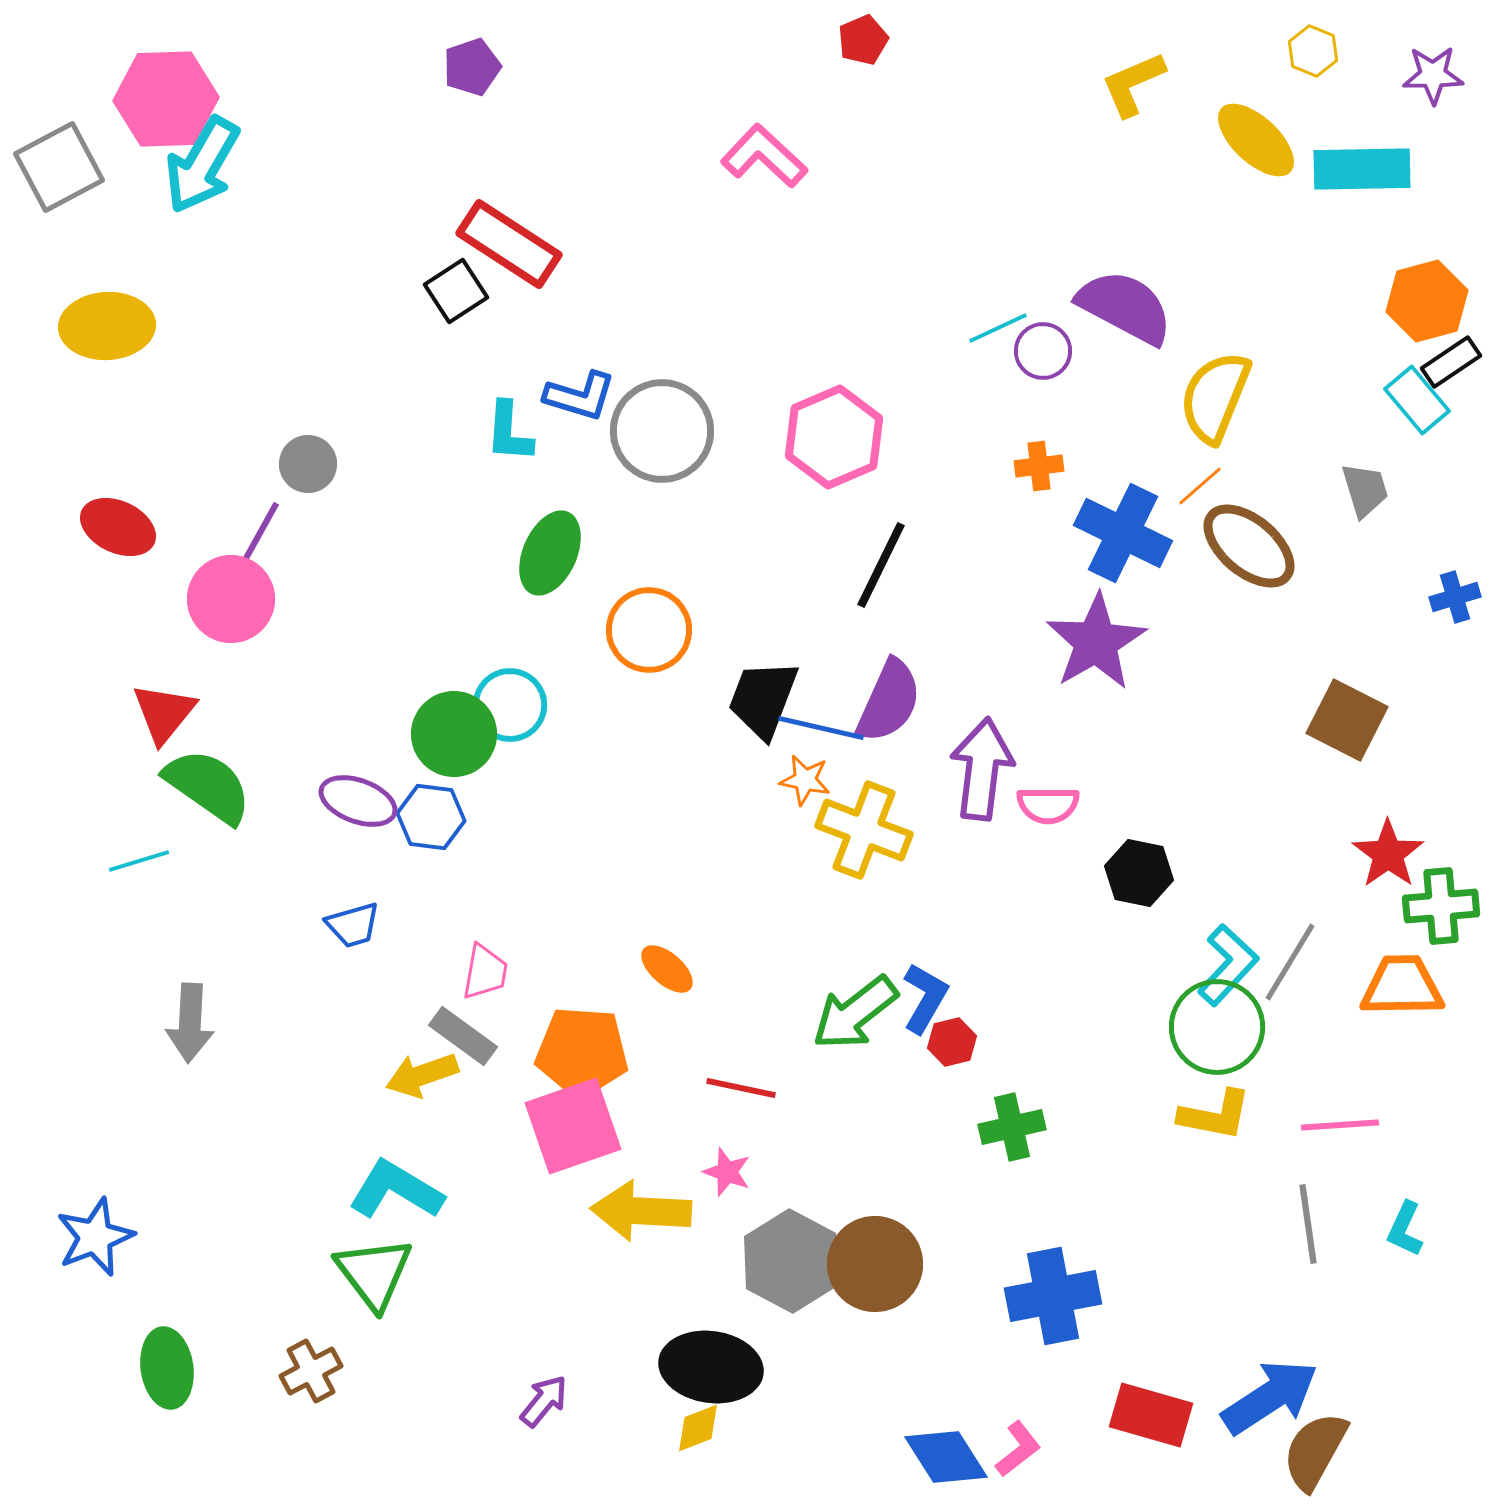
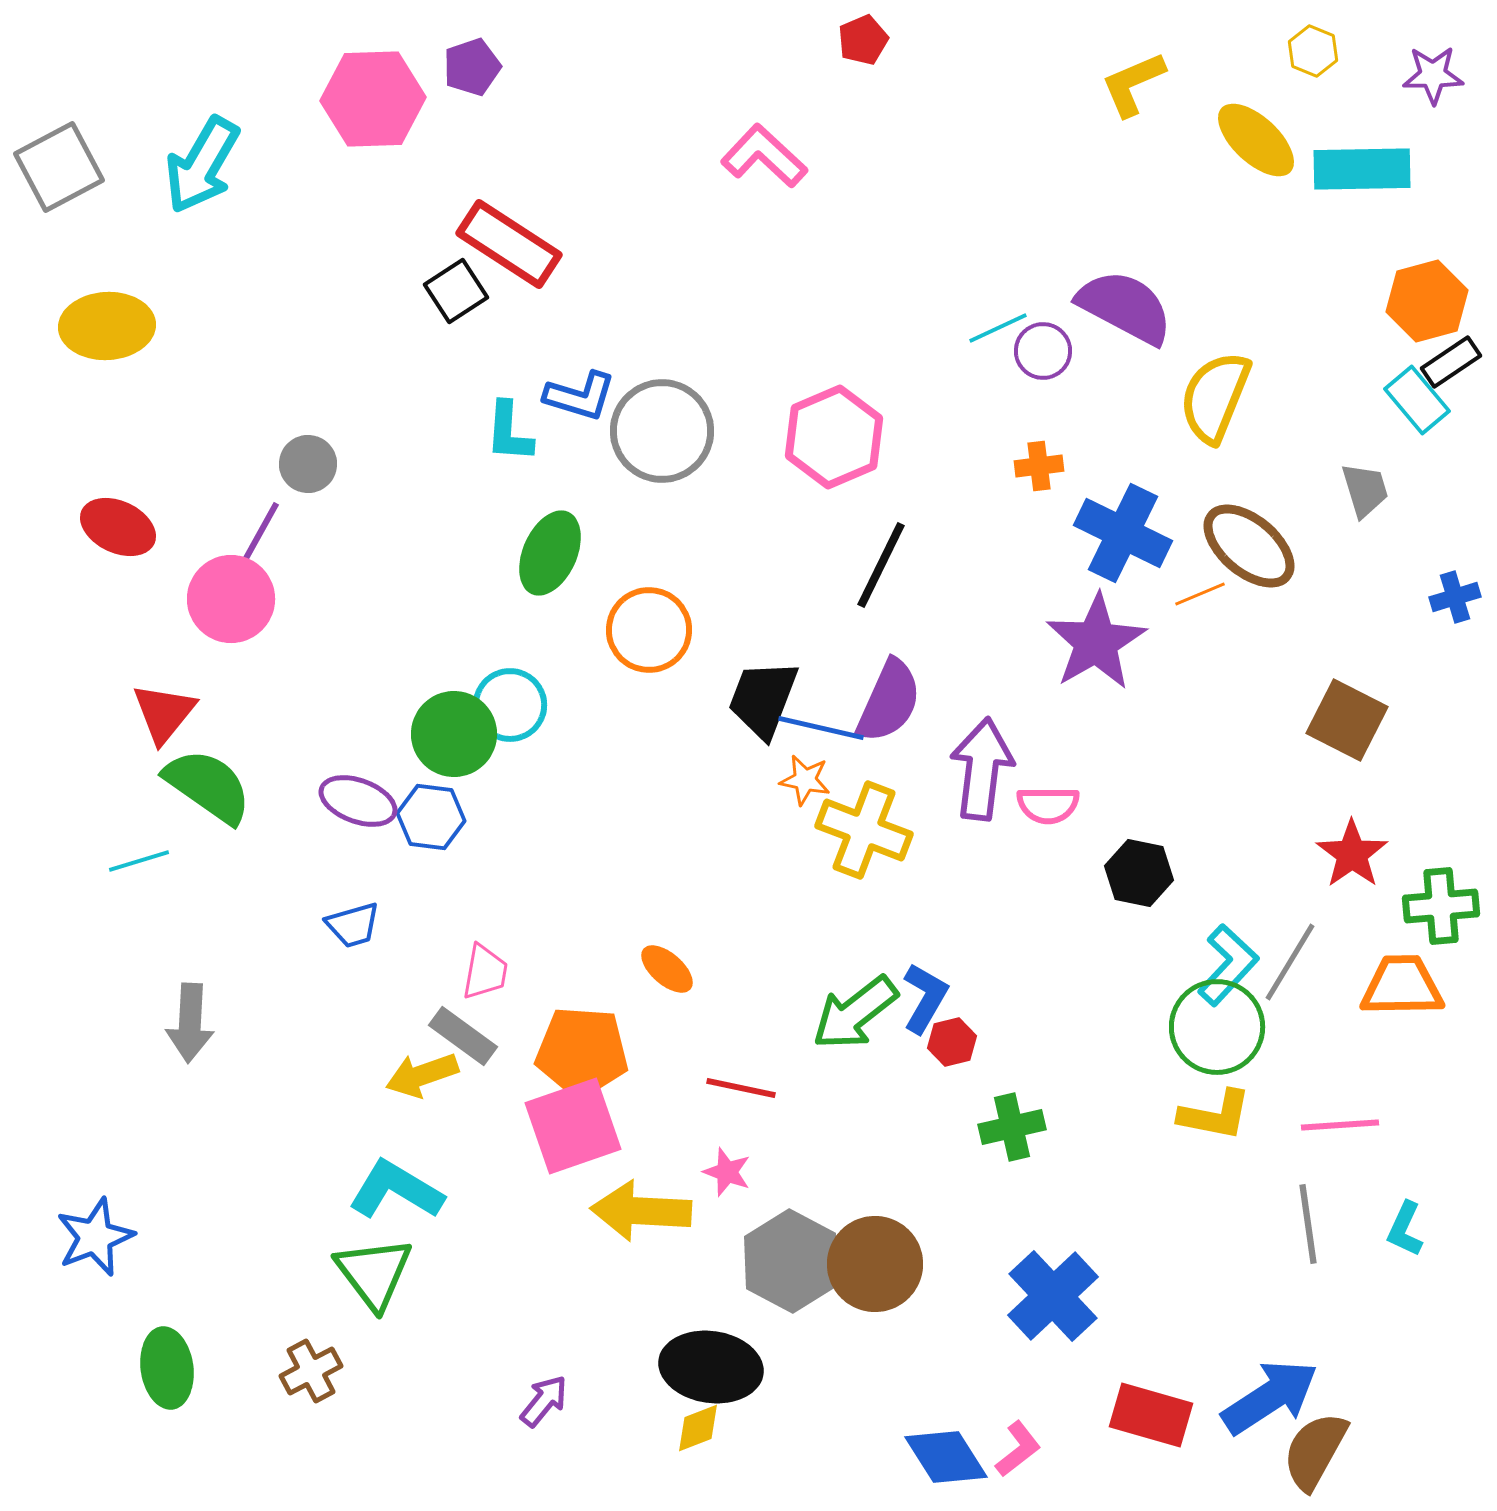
pink hexagon at (166, 99): moved 207 px right
orange line at (1200, 486): moved 108 px down; rotated 18 degrees clockwise
red star at (1388, 854): moved 36 px left
blue cross at (1053, 1296): rotated 32 degrees counterclockwise
